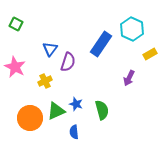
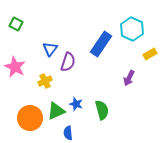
blue semicircle: moved 6 px left, 1 px down
